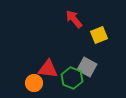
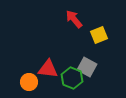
orange circle: moved 5 px left, 1 px up
